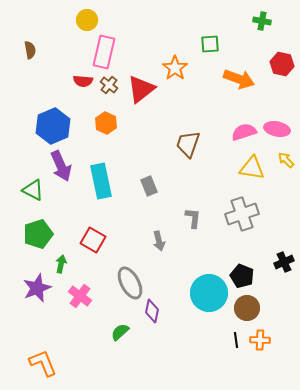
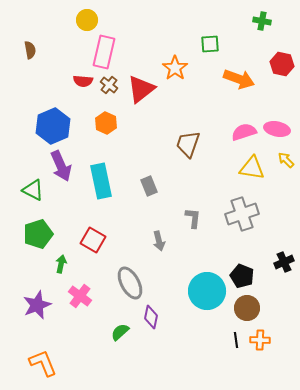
purple star: moved 17 px down
cyan circle: moved 2 px left, 2 px up
purple diamond: moved 1 px left, 6 px down
